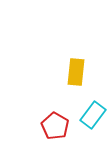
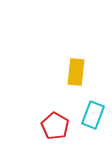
cyan rectangle: rotated 16 degrees counterclockwise
